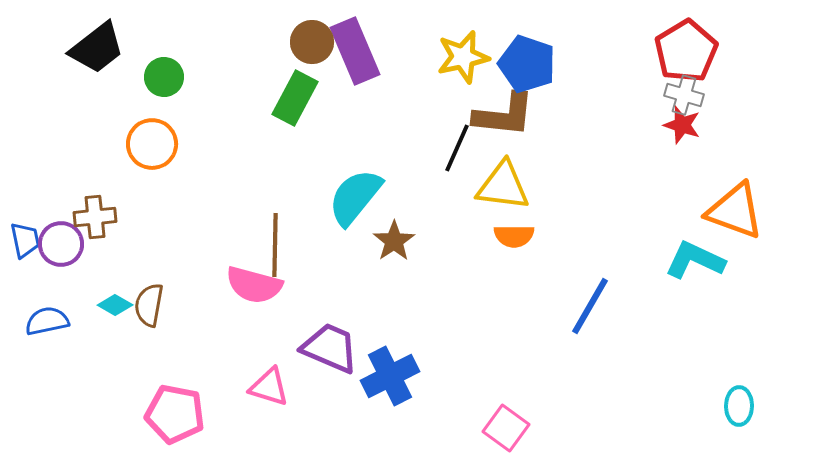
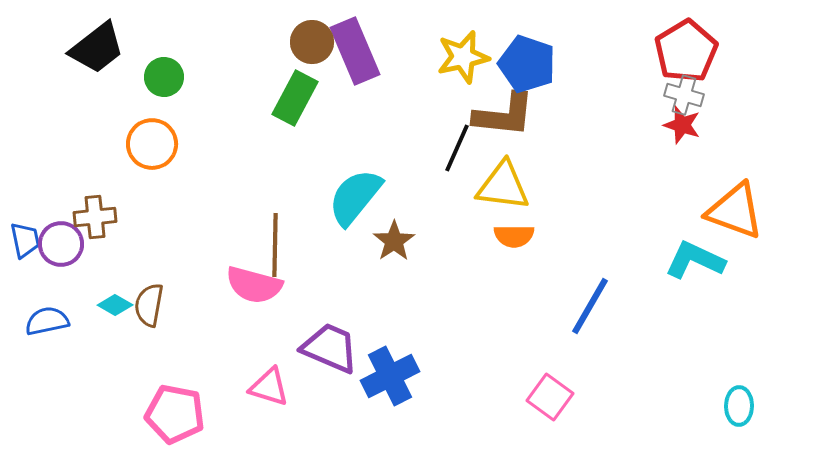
pink square: moved 44 px right, 31 px up
